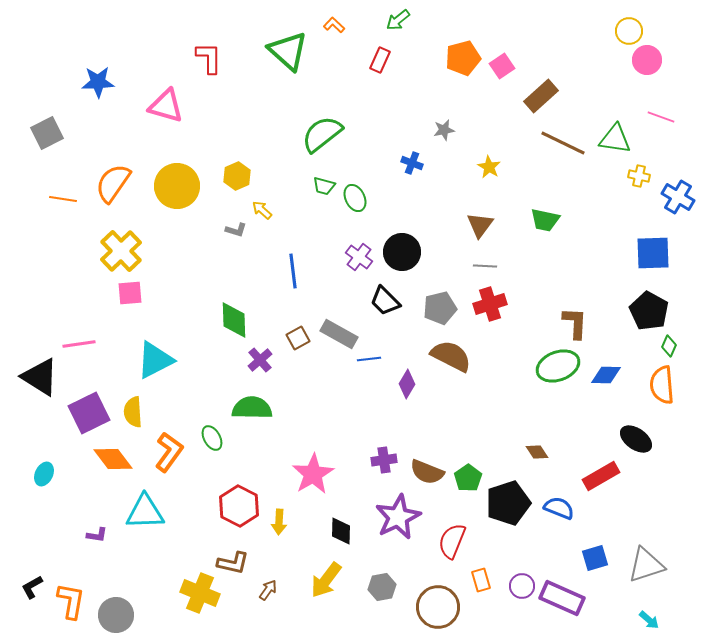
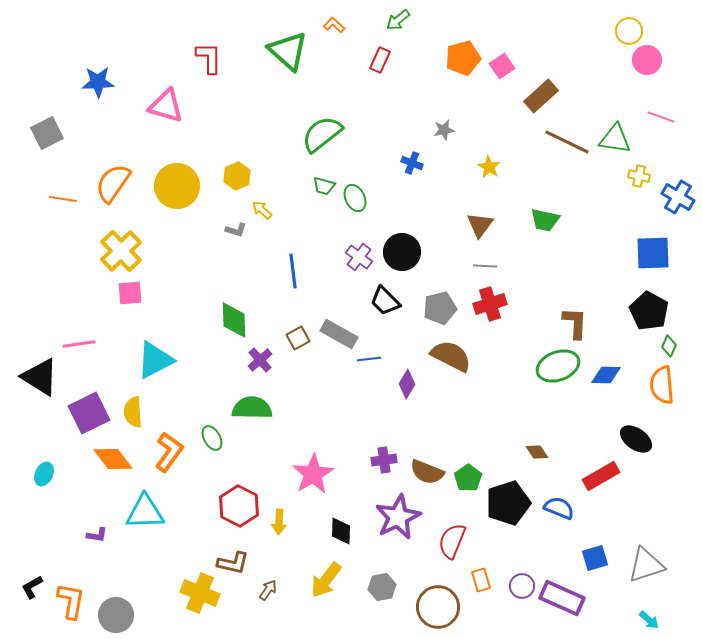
brown line at (563, 143): moved 4 px right, 1 px up
